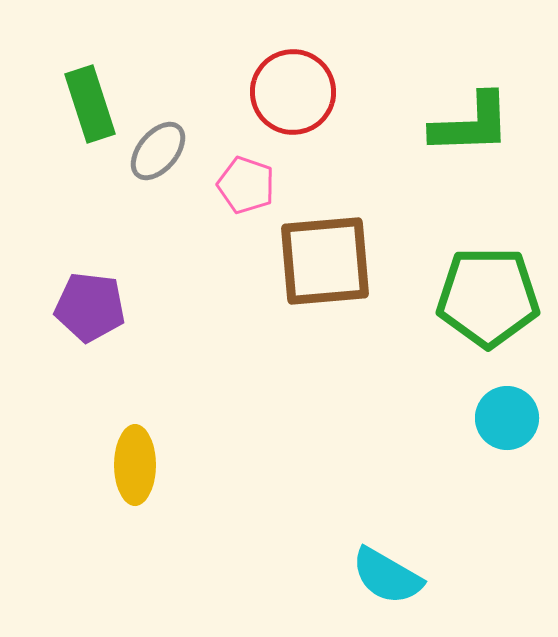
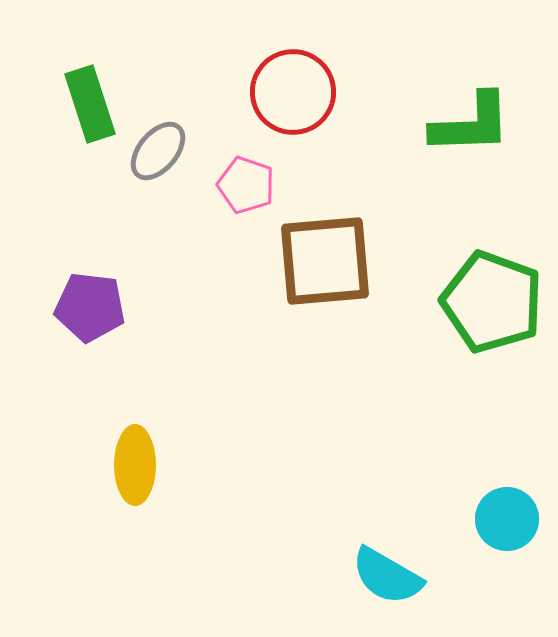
green pentagon: moved 4 px right, 5 px down; rotated 20 degrees clockwise
cyan circle: moved 101 px down
